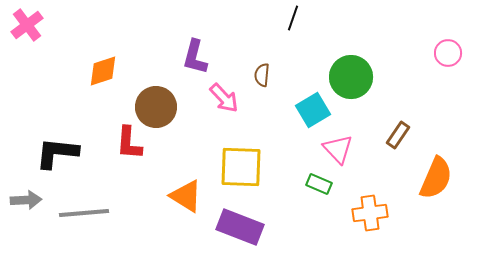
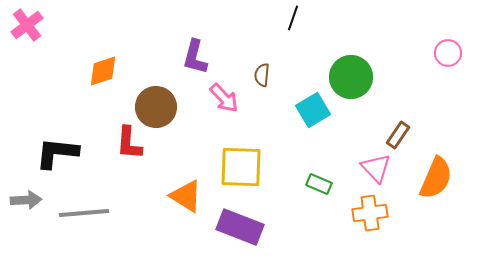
pink triangle: moved 38 px right, 19 px down
